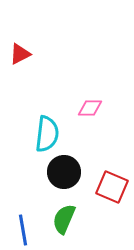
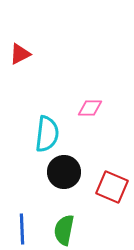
green semicircle: moved 11 px down; rotated 12 degrees counterclockwise
blue line: moved 1 px left, 1 px up; rotated 8 degrees clockwise
